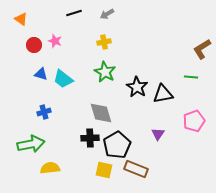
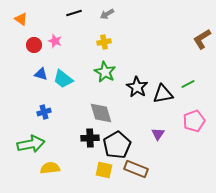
brown L-shape: moved 10 px up
green line: moved 3 px left, 7 px down; rotated 32 degrees counterclockwise
